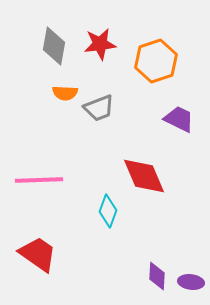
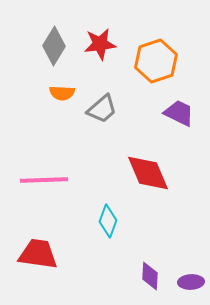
gray diamond: rotated 21 degrees clockwise
orange semicircle: moved 3 px left
gray trapezoid: moved 3 px right, 1 px down; rotated 20 degrees counterclockwise
purple trapezoid: moved 6 px up
red diamond: moved 4 px right, 3 px up
pink line: moved 5 px right
cyan diamond: moved 10 px down
red trapezoid: rotated 27 degrees counterclockwise
purple diamond: moved 7 px left
purple ellipse: rotated 10 degrees counterclockwise
